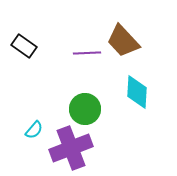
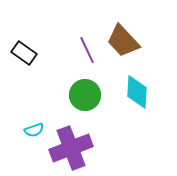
black rectangle: moved 7 px down
purple line: moved 3 px up; rotated 68 degrees clockwise
green circle: moved 14 px up
cyan semicircle: rotated 30 degrees clockwise
